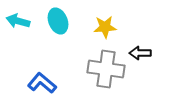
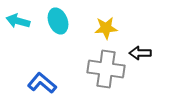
yellow star: moved 1 px right, 1 px down
